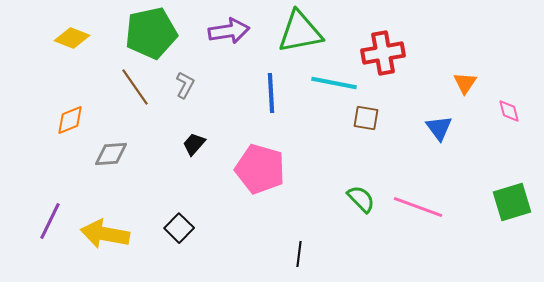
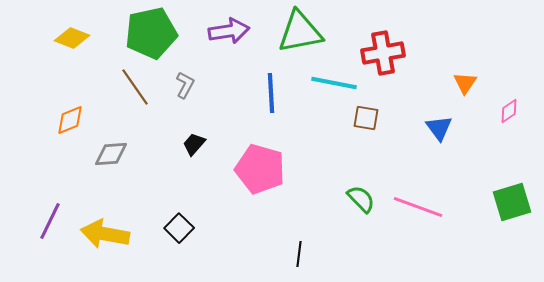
pink diamond: rotated 70 degrees clockwise
